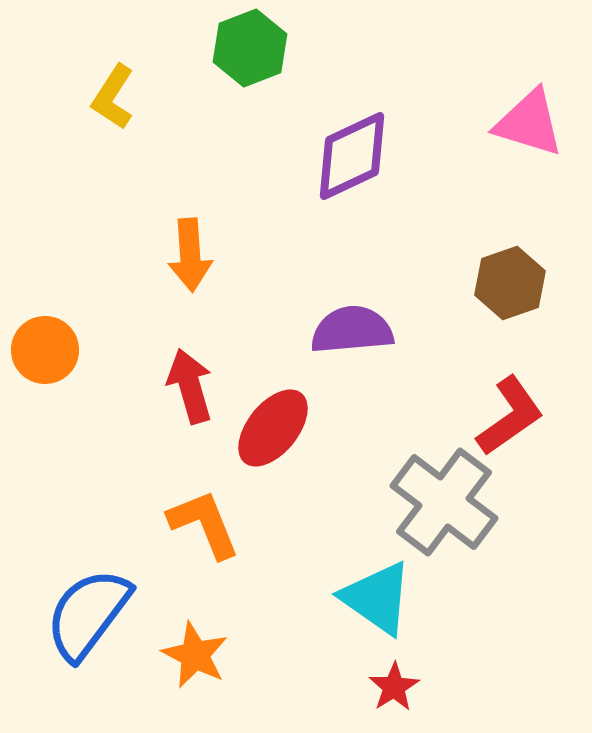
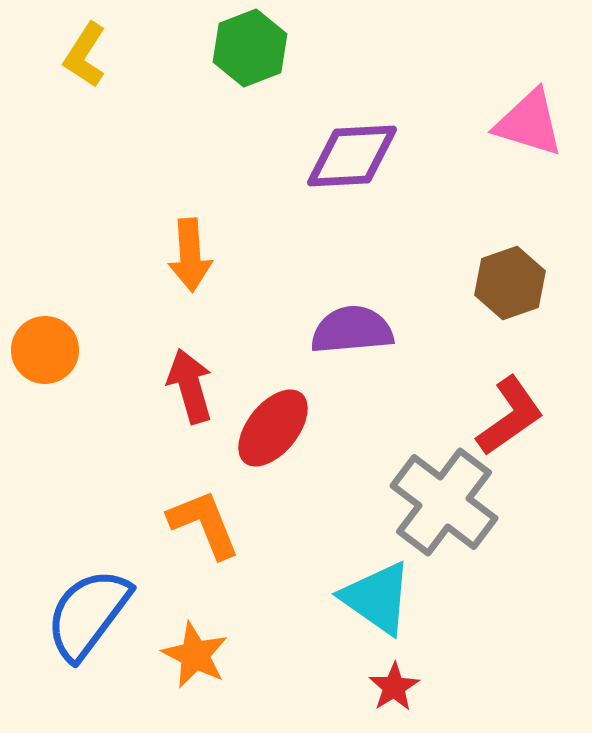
yellow L-shape: moved 28 px left, 42 px up
purple diamond: rotated 22 degrees clockwise
